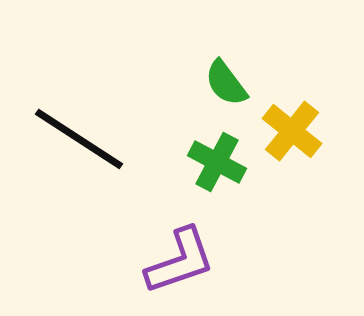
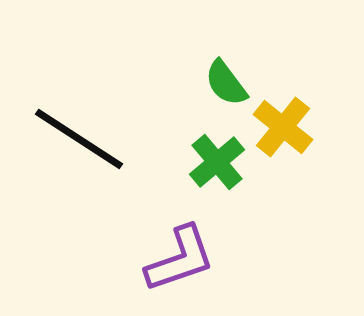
yellow cross: moved 9 px left, 4 px up
green cross: rotated 22 degrees clockwise
purple L-shape: moved 2 px up
